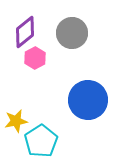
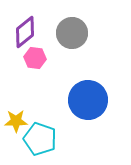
pink hexagon: rotated 25 degrees counterclockwise
yellow star: rotated 10 degrees clockwise
cyan pentagon: moved 1 px left, 2 px up; rotated 20 degrees counterclockwise
